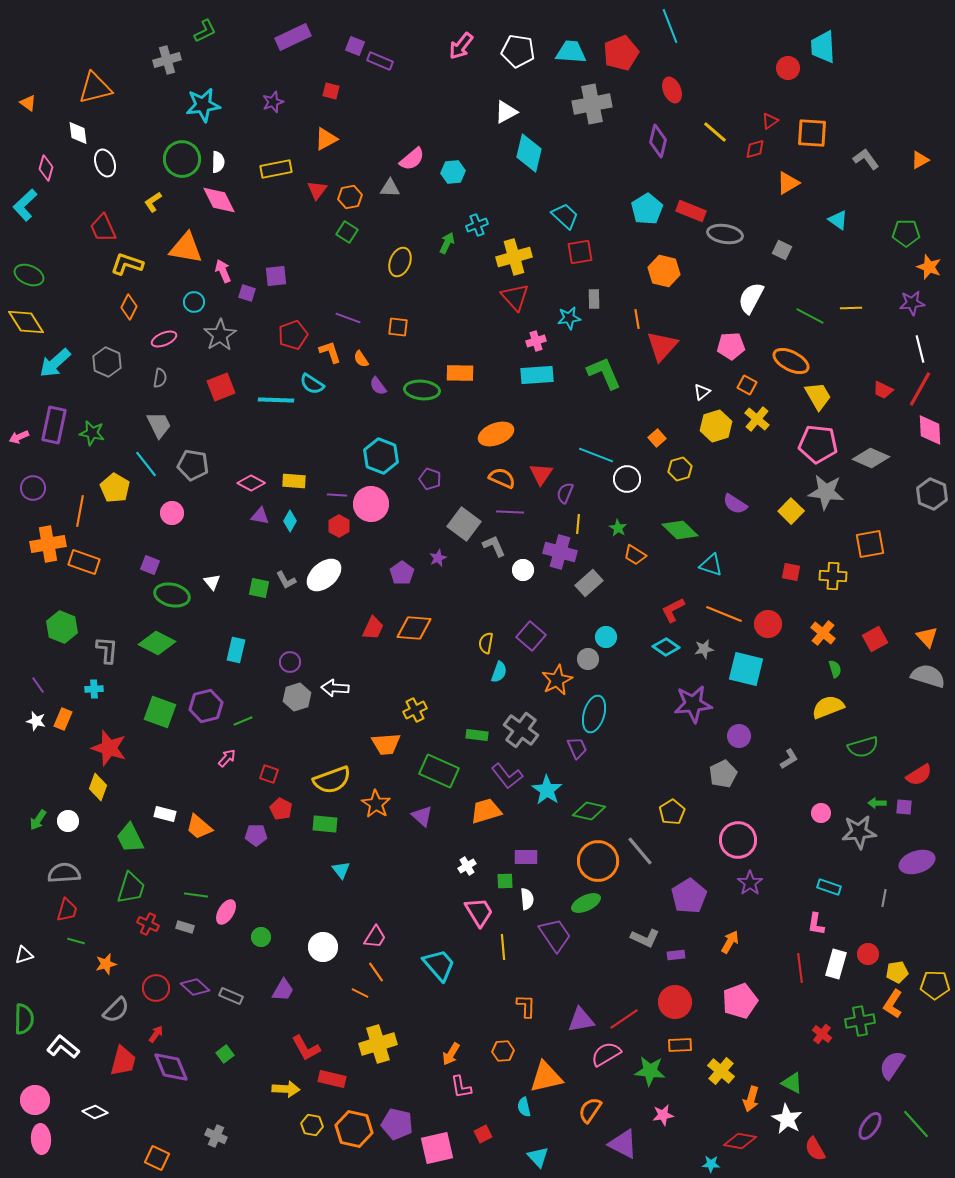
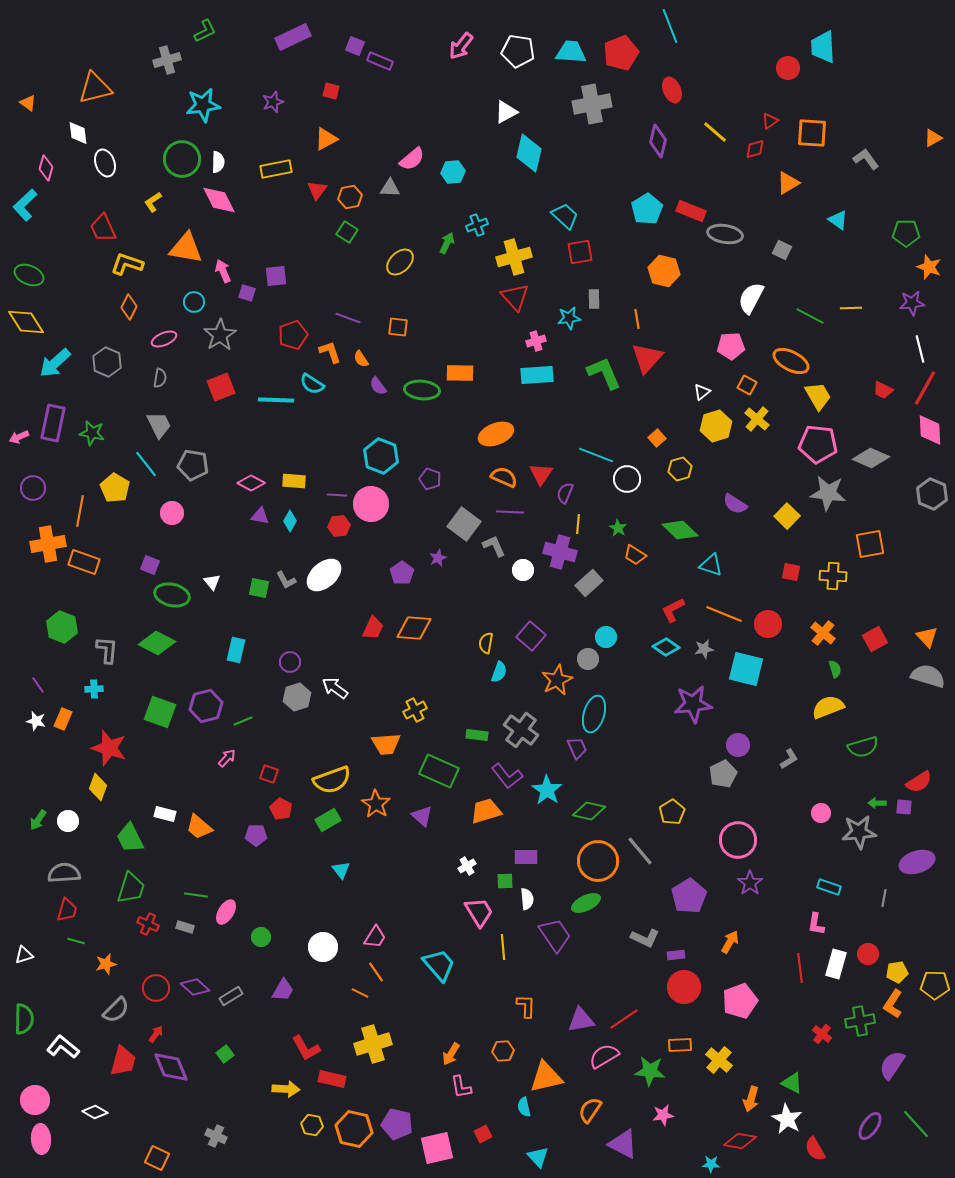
orange triangle at (920, 160): moved 13 px right, 22 px up
yellow ellipse at (400, 262): rotated 24 degrees clockwise
red triangle at (662, 346): moved 15 px left, 12 px down
red line at (920, 389): moved 5 px right, 1 px up
purple rectangle at (54, 425): moved 1 px left, 2 px up
orange semicircle at (502, 478): moved 2 px right, 1 px up
gray star at (826, 492): moved 2 px right, 1 px down
yellow square at (791, 511): moved 4 px left, 5 px down
red hexagon at (339, 526): rotated 25 degrees clockwise
white arrow at (335, 688): rotated 32 degrees clockwise
purple circle at (739, 736): moved 1 px left, 9 px down
red semicircle at (919, 775): moved 7 px down
green rectangle at (325, 824): moved 3 px right, 4 px up; rotated 35 degrees counterclockwise
gray rectangle at (231, 996): rotated 55 degrees counterclockwise
red circle at (675, 1002): moved 9 px right, 15 px up
yellow cross at (378, 1044): moved 5 px left
pink semicircle at (606, 1054): moved 2 px left, 2 px down
yellow cross at (721, 1071): moved 2 px left, 11 px up
